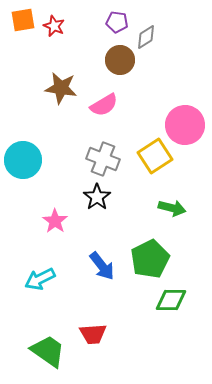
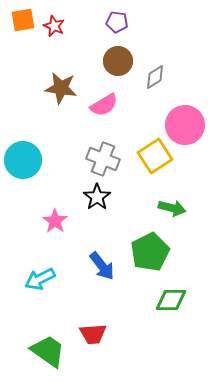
gray diamond: moved 9 px right, 40 px down
brown circle: moved 2 px left, 1 px down
green pentagon: moved 7 px up
